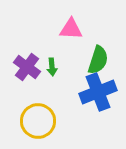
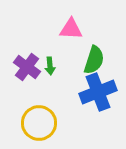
green semicircle: moved 4 px left
green arrow: moved 2 px left, 1 px up
yellow circle: moved 1 px right, 2 px down
